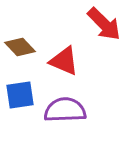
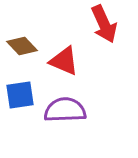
red arrow: rotated 21 degrees clockwise
brown diamond: moved 2 px right, 1 px up
